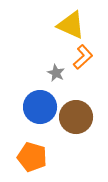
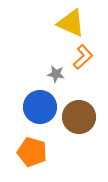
yellow triangle: moved 2 px up
gray star: moved 1 px down; rotated 18 degrees counterclockwise
brown circle: moved 3 px right
orange pentagon: moved 5 px up
